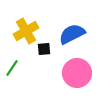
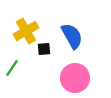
blue semicircle: moved 2 px down; rotated 88 degrees clockwise
pink circle: moved 2 px left, 5 px down
